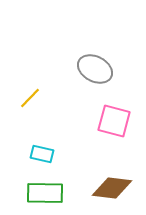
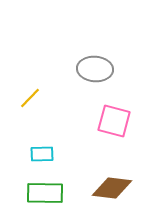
gray ellipse: rotated 24 degrees counterclockwise
cyan rectangle: rotated 15 degrees counterclockwise
